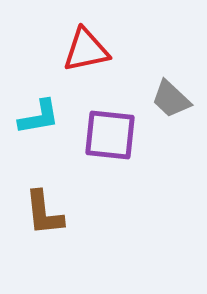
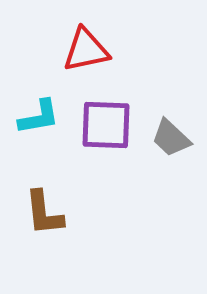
gray trapezoid: moved 39 px down
purple square: moved 4 px left, 10 px up; rotated 4 degrees counterclockwise
